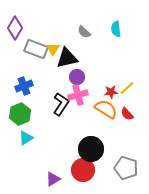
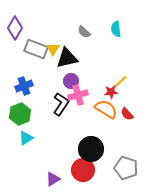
purple circle: moved 6 px left, 4 px down
yellow line: moved 7 px left, 6 px up
